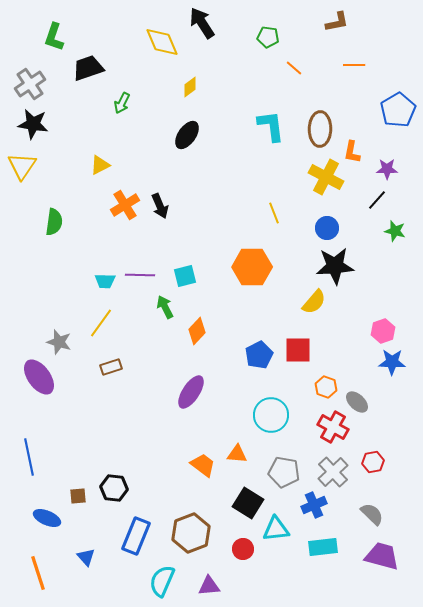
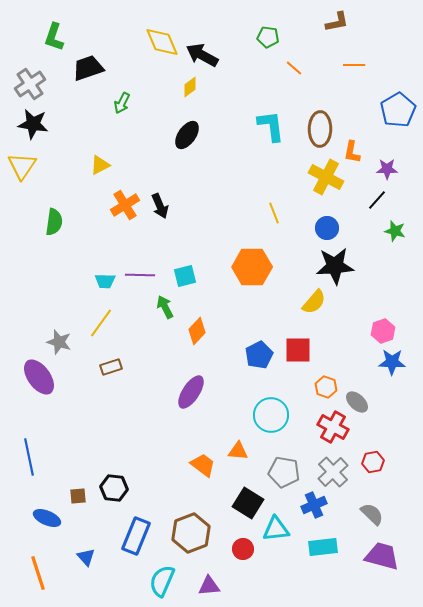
black arrow at (202, 23): moved 32 px down; rotated 28 degrees counterclockwise
orange triangle at (237, 454): moved 1 px right, 3 px up
